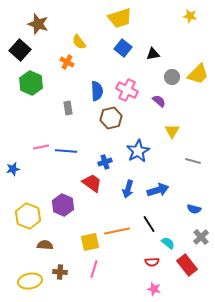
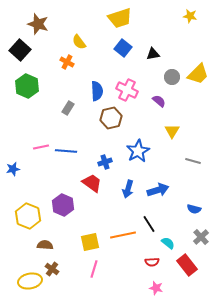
green hexagon at (31, 83): moved 4 px left, 3 px down
gray rectangle at (68, 108): rotated 40 degrees clockwise
orange line at (117, 231): moved 6 px right, 4 px down
brown cross at (60, 272): moved 8 px left, 3 px up; rotated 32 degrees clockwise
pink star at (154, 289): moved 2 px right, 1 px up
